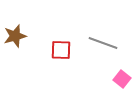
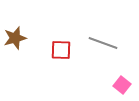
brown star: moved 2 px down
pink square: moved 6 px down
